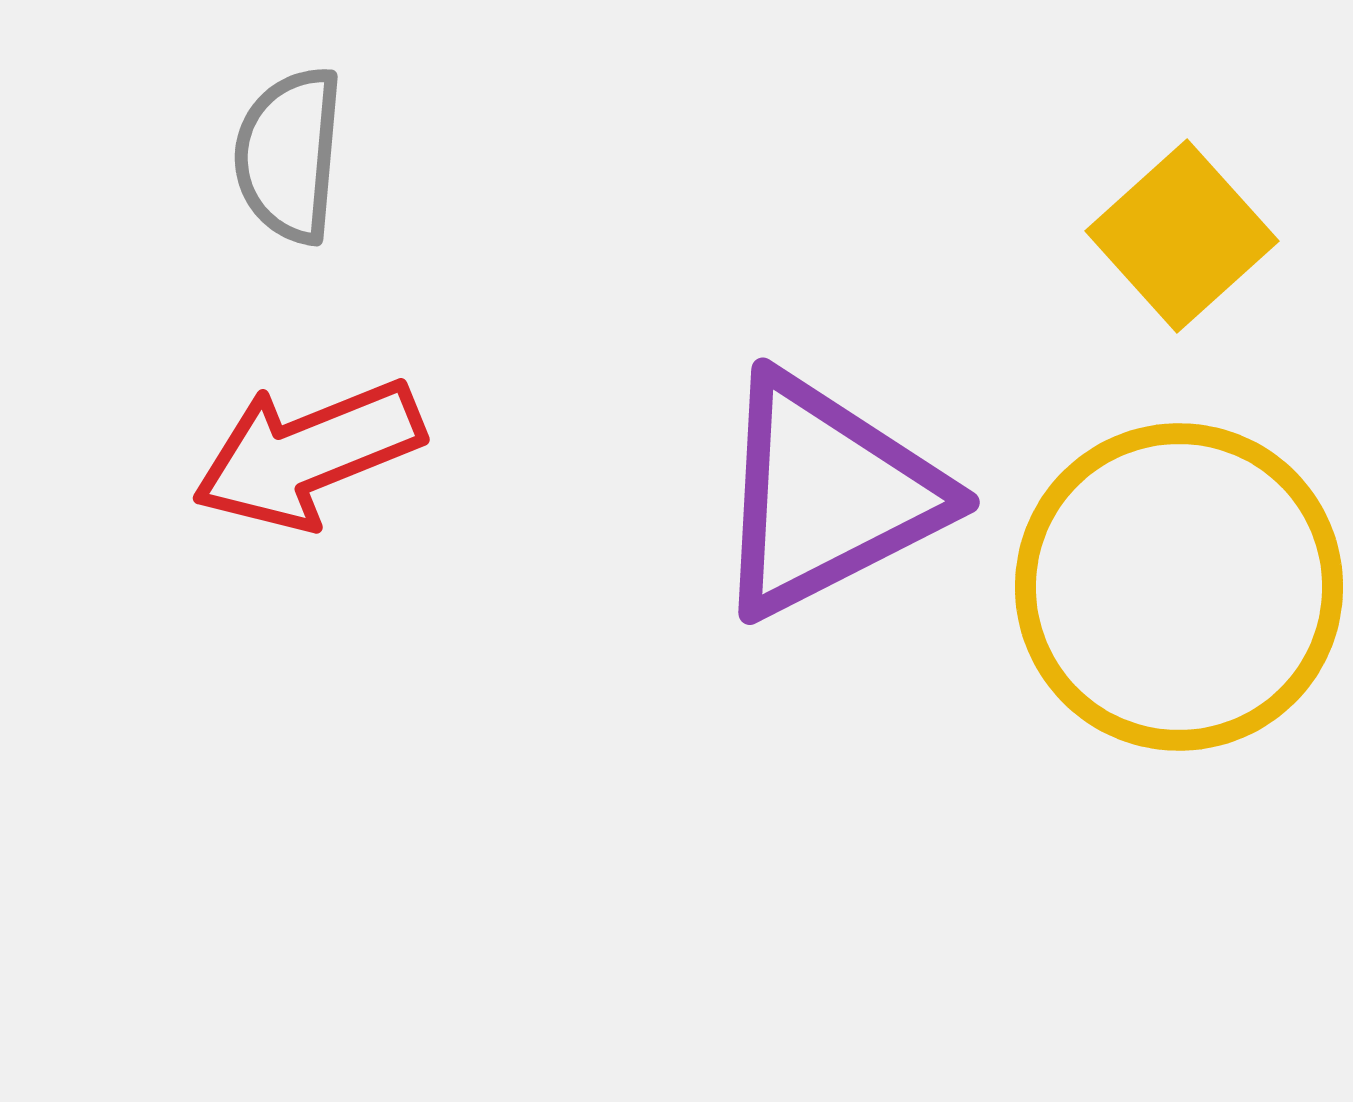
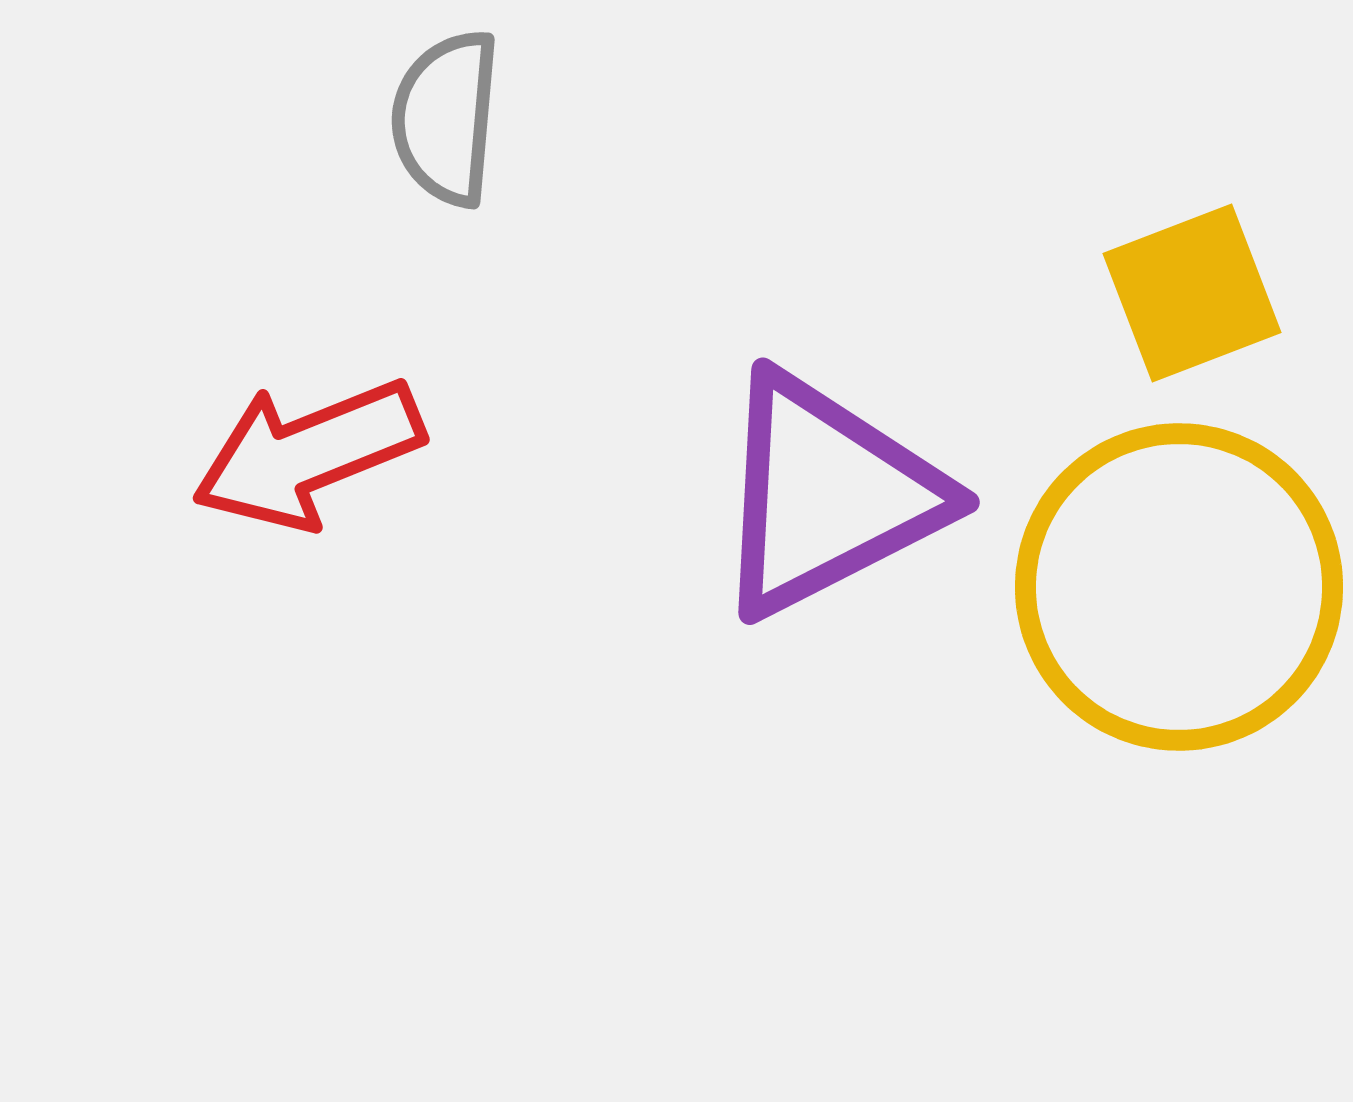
gray semicircle: moved 157 px right, 37 px up
yellow square: moved 10 px right, 57 px down; rotated 21 degrees clockwise
